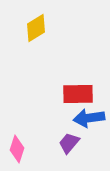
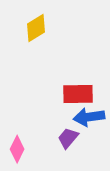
blue arrow: moved 1 px up
purple trapezoid: moved 1 px left, 5 px up
pink diamond: rotated 8 degrees clockwise
